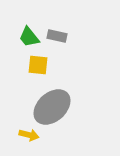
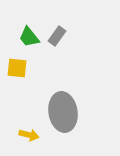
gray rectangle: rotated 66 degrees counterclockwise
yellow square: moved 21 px left, 3 px down
gray ellipse: moved 11 px right, 5 px down; rotated 57 degrees counterclockwise
